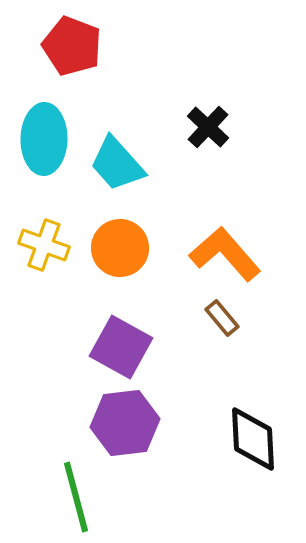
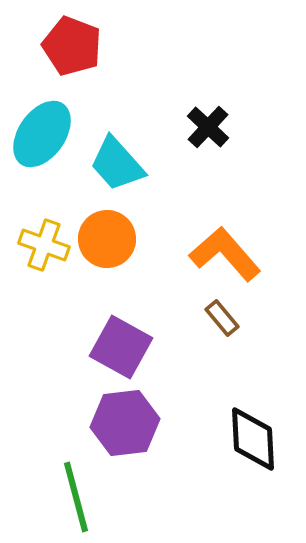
cyan ellipse: moved 2 px left, 5 px up; rotated 34 degrees clockwise
orange circle: moved 13 px left, 9 px up
